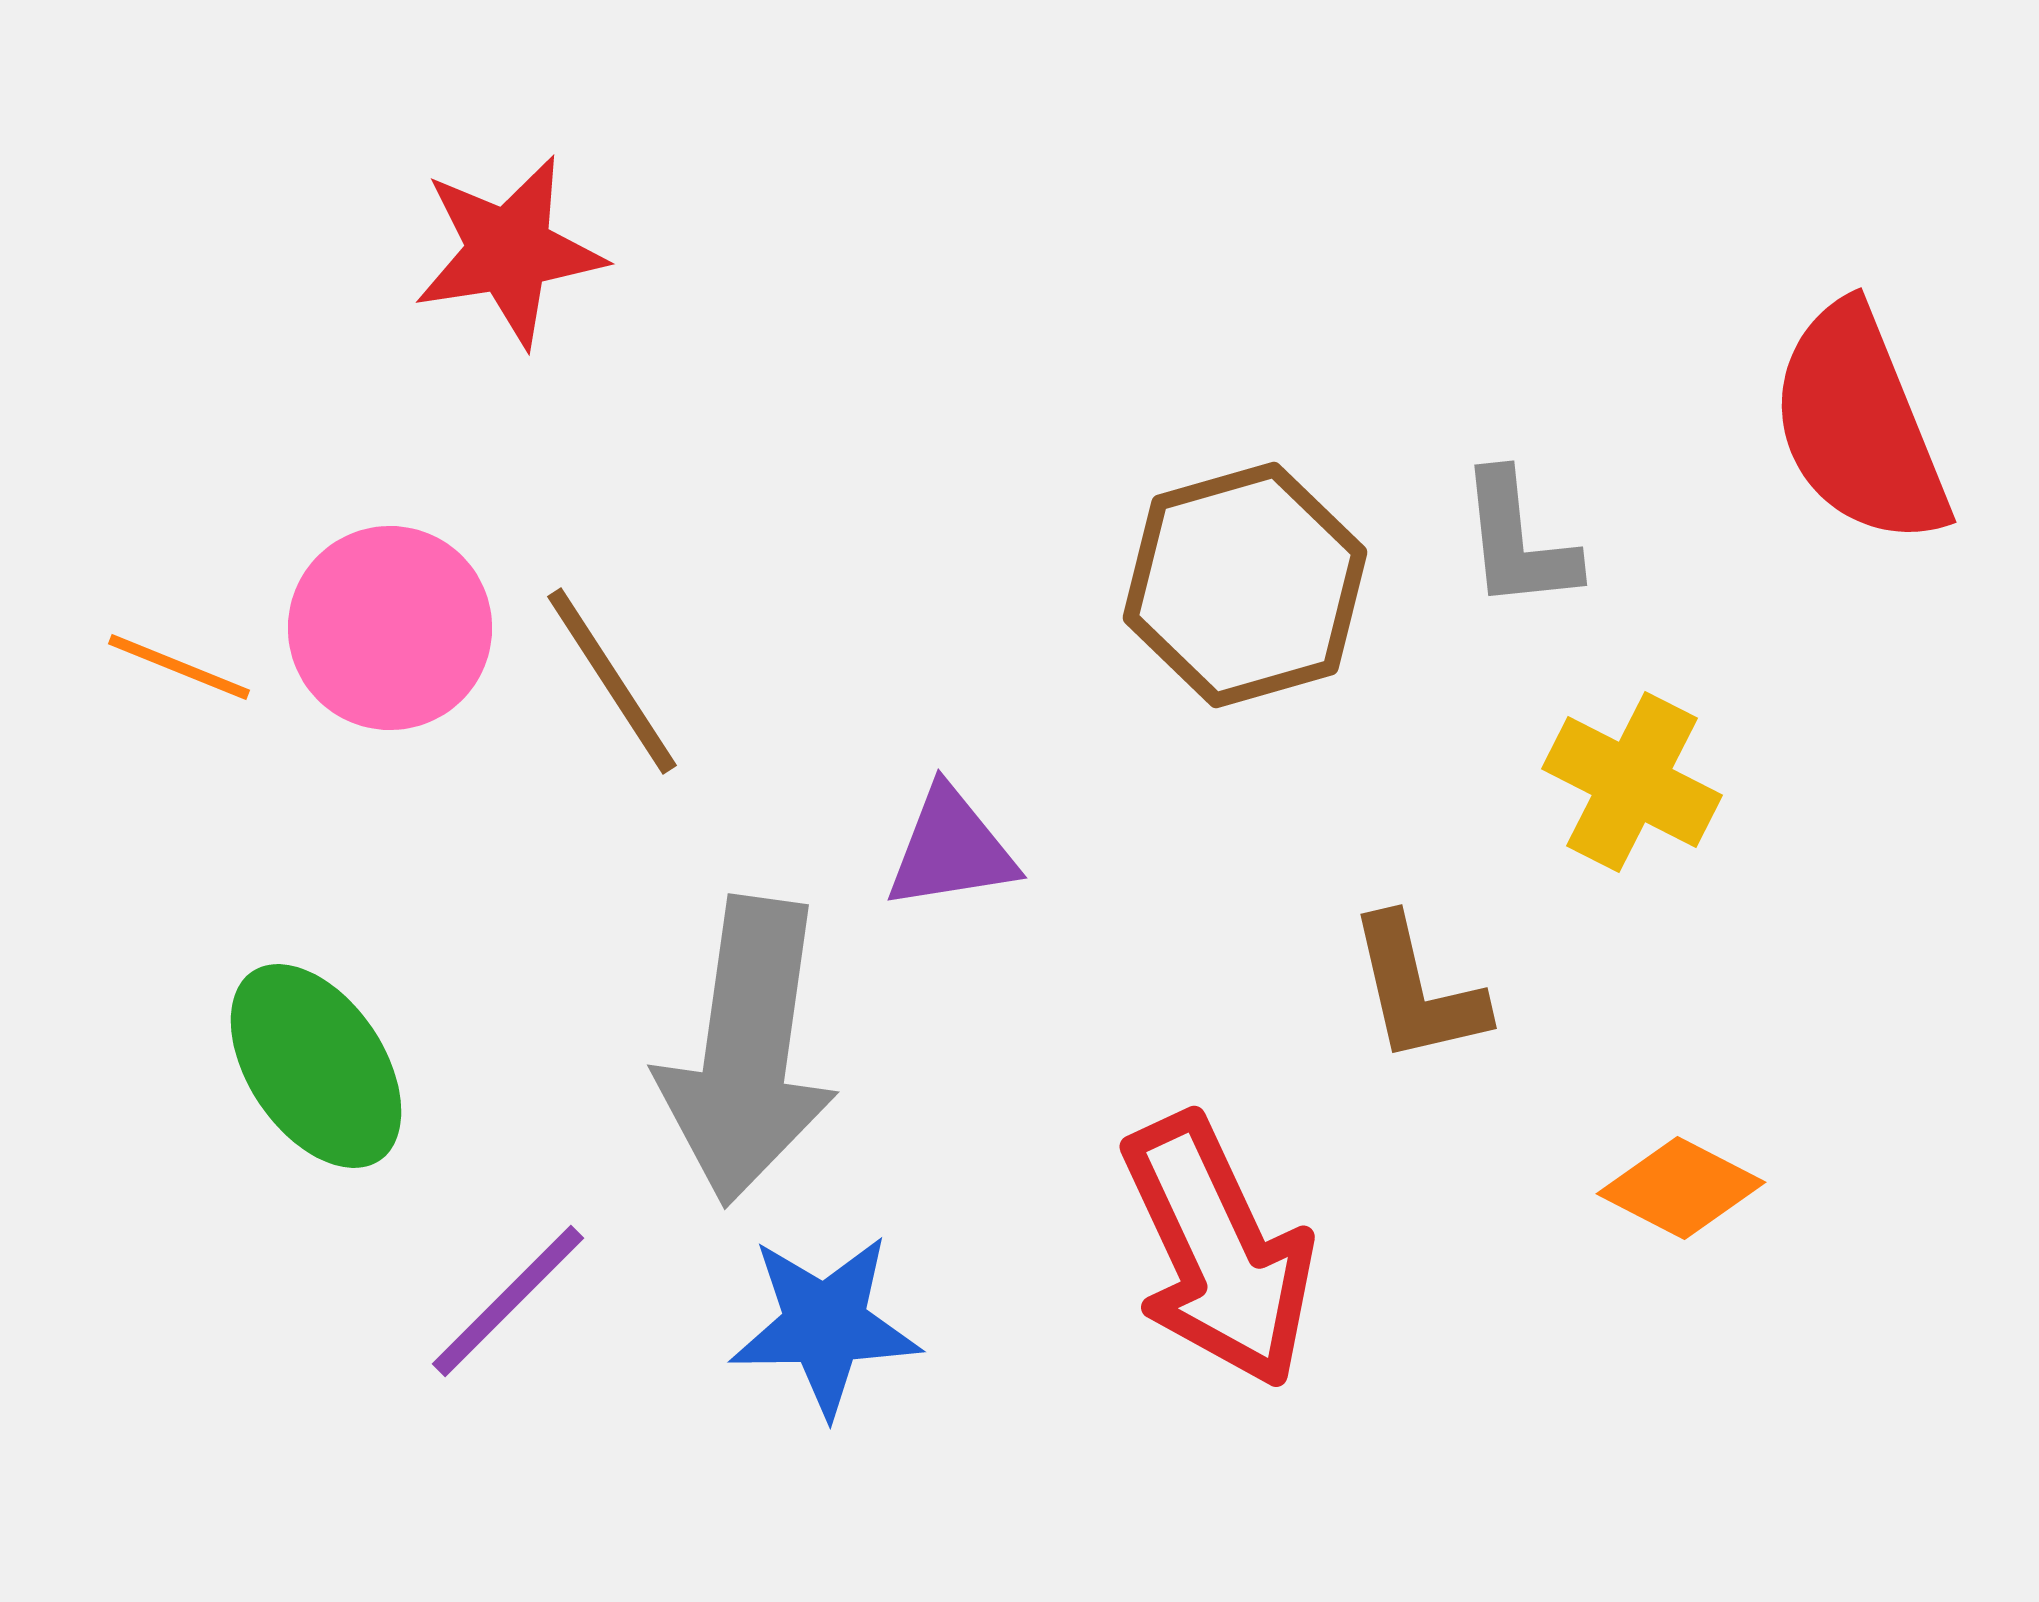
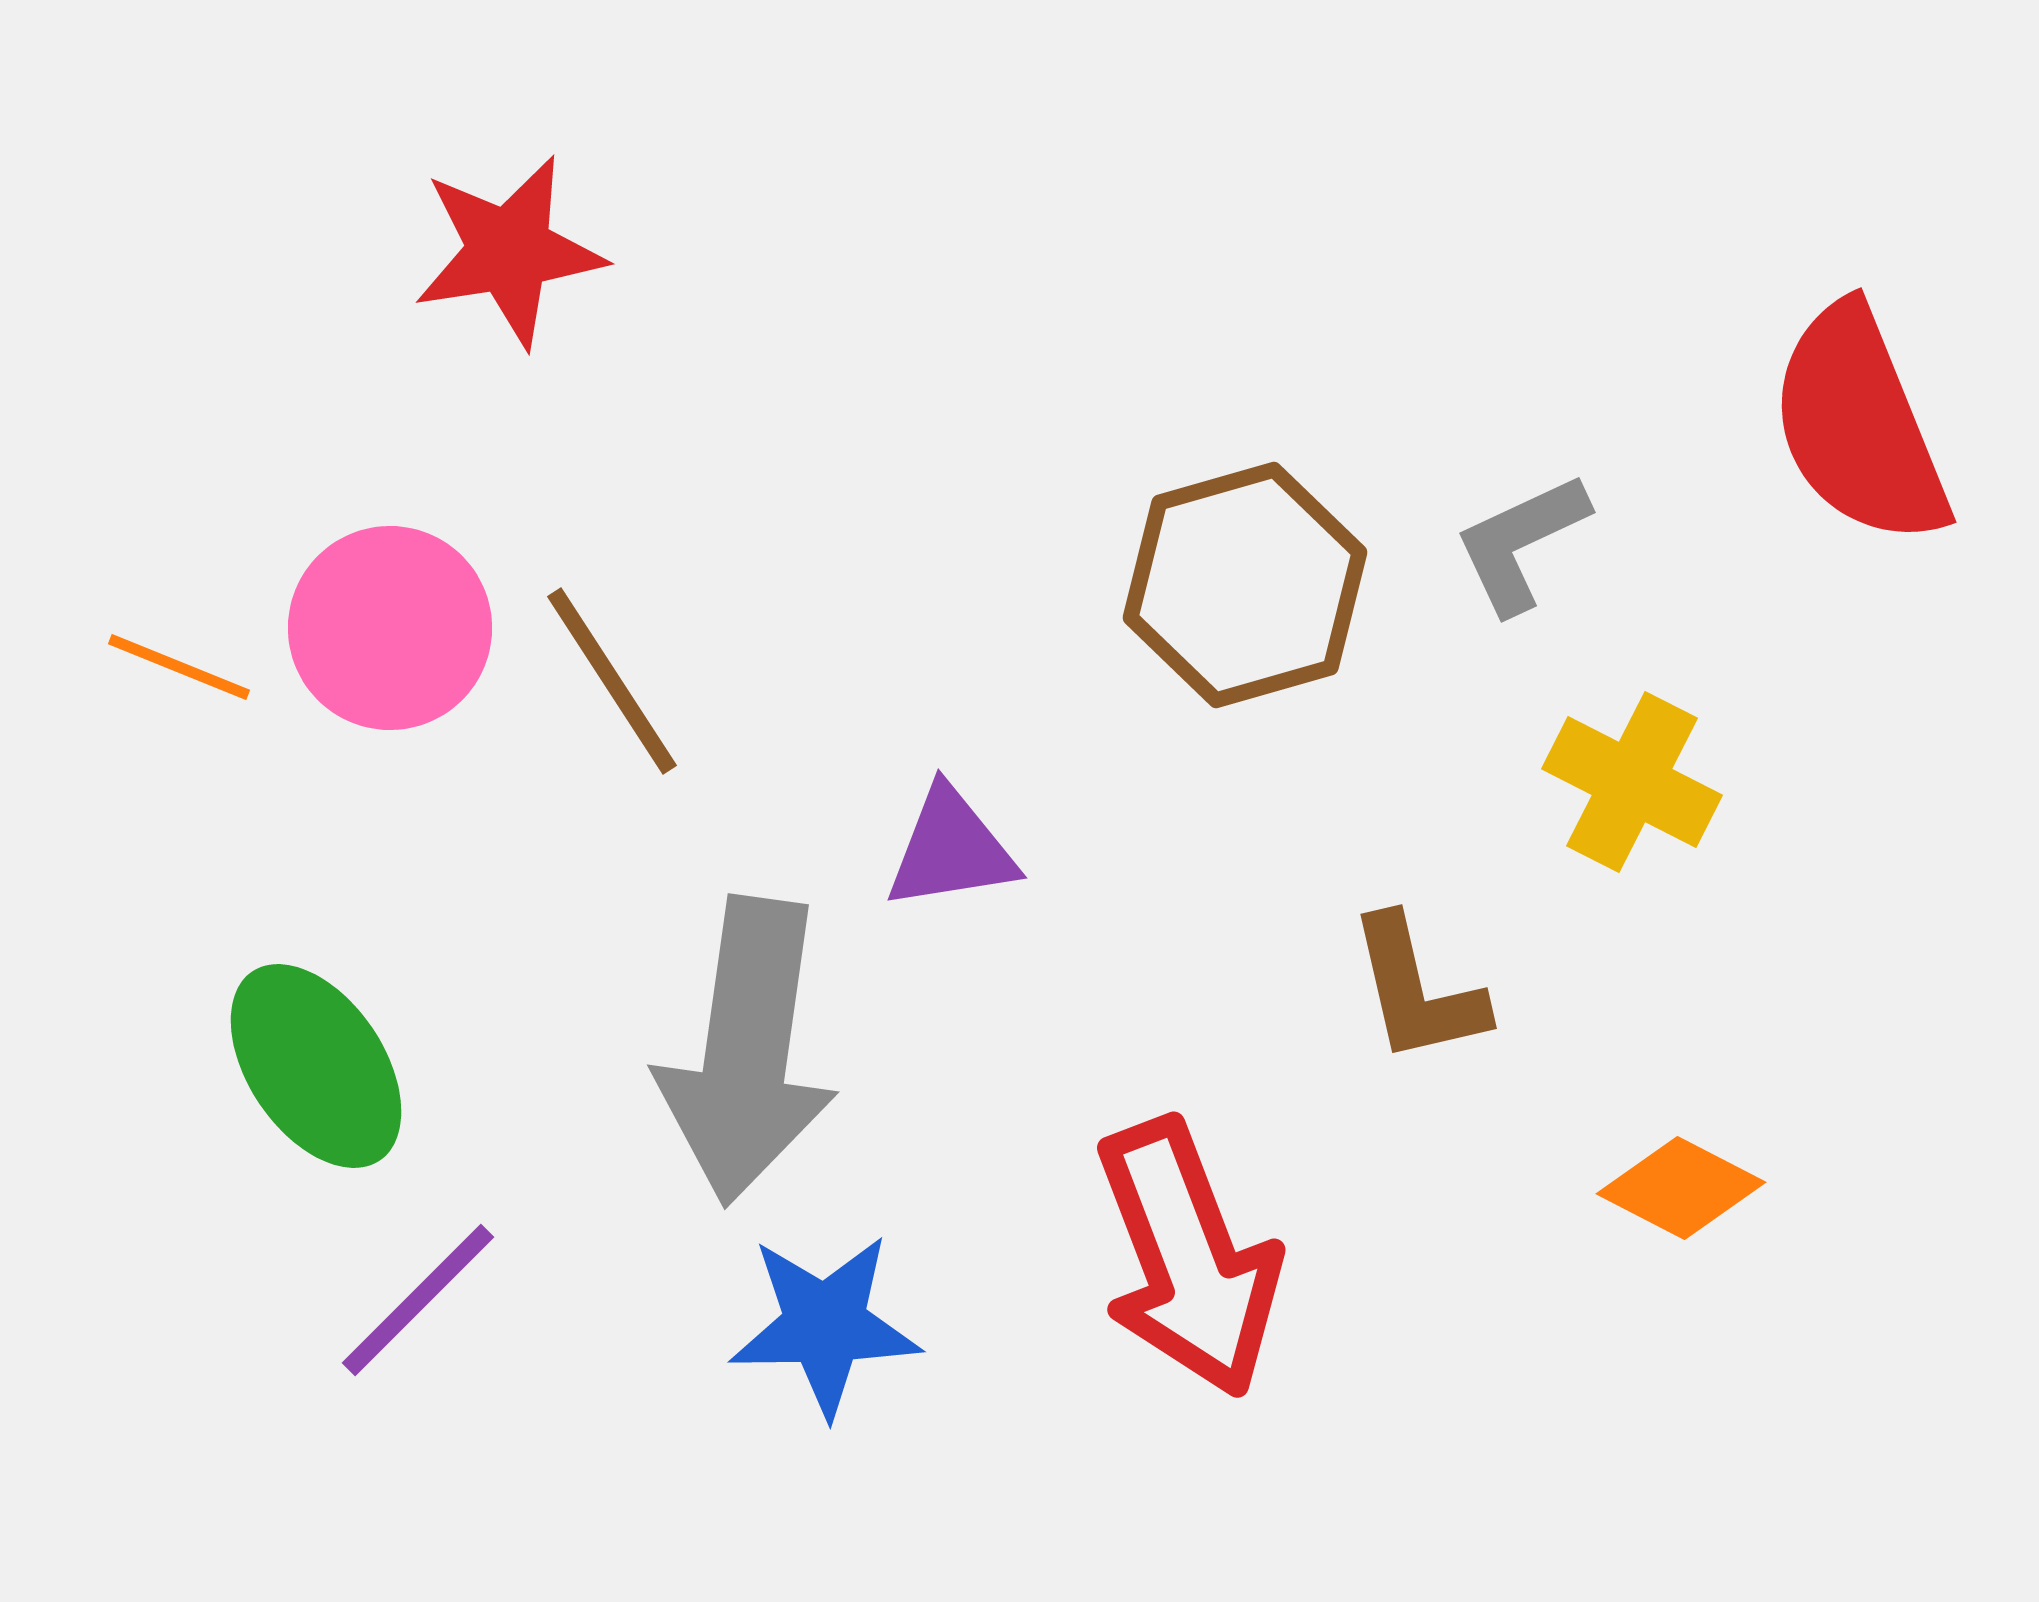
gray L-shape: moved 3 px right, 2 px down; rotated 71 degrees clockwise
red arrow: moved 30 px left, 7 px down; rotated 4 degrees clockwise
purple line: moved 90 px left, 1 px up
